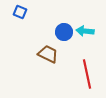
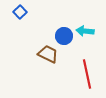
blue square: rotated 24 degrees clockwise
blue circle: moved 4 px down
